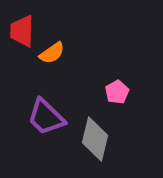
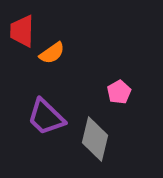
pink pentagon: moved 2 px right
